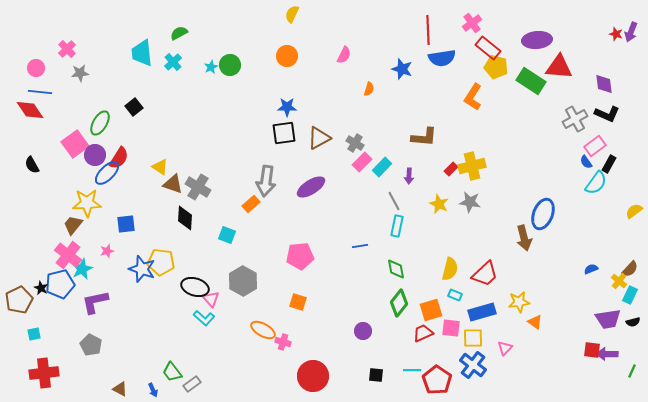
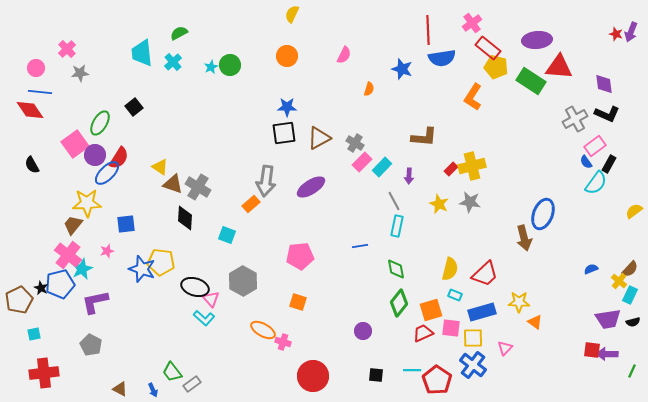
yellow star at (519, 302): rotated 10 degrees clockwise
